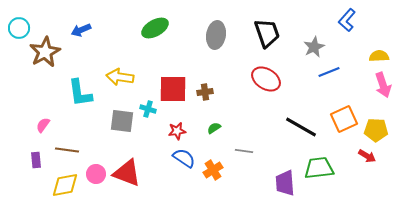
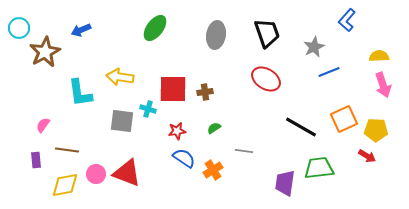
green ellipse: rotated 24 degrees counterclockwise
purple trapezoid: rotated 12 degrees clockwise
